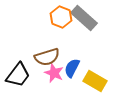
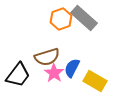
orange hexagon: moved 2 px down; rotated 20 degrees clockwise
pink star: rotated 12 degrees clockwise
